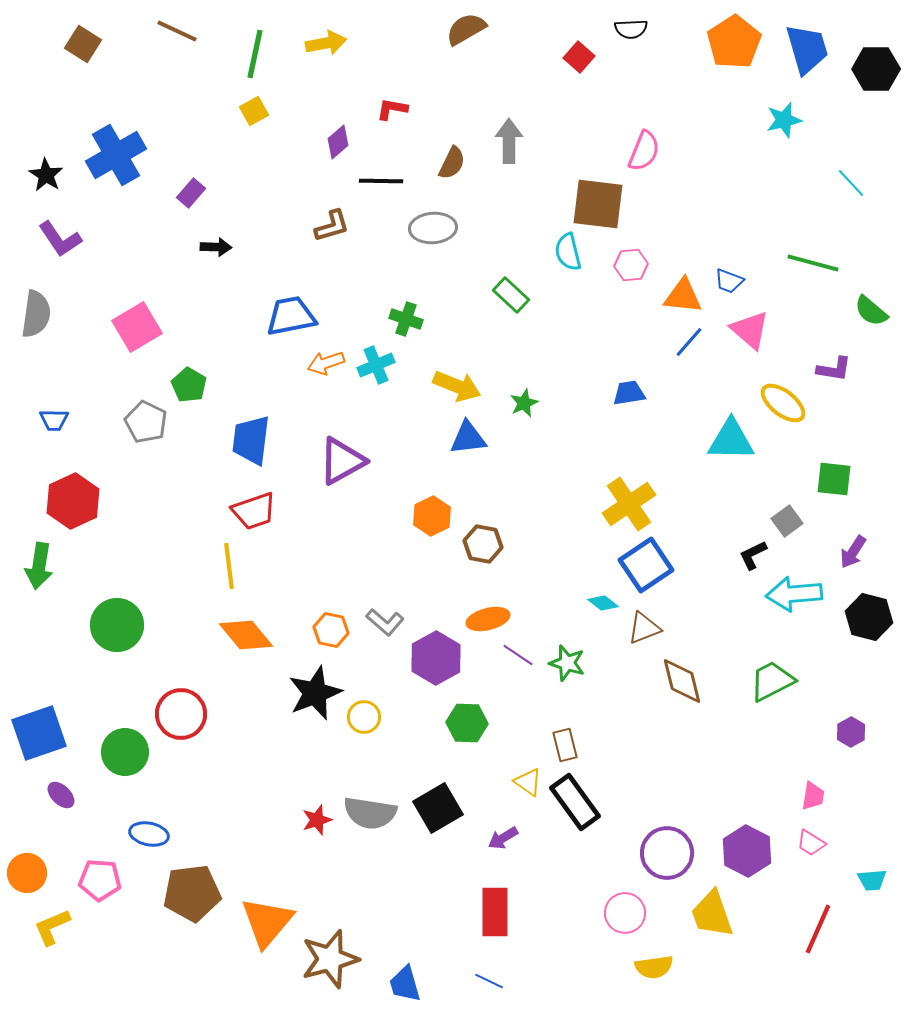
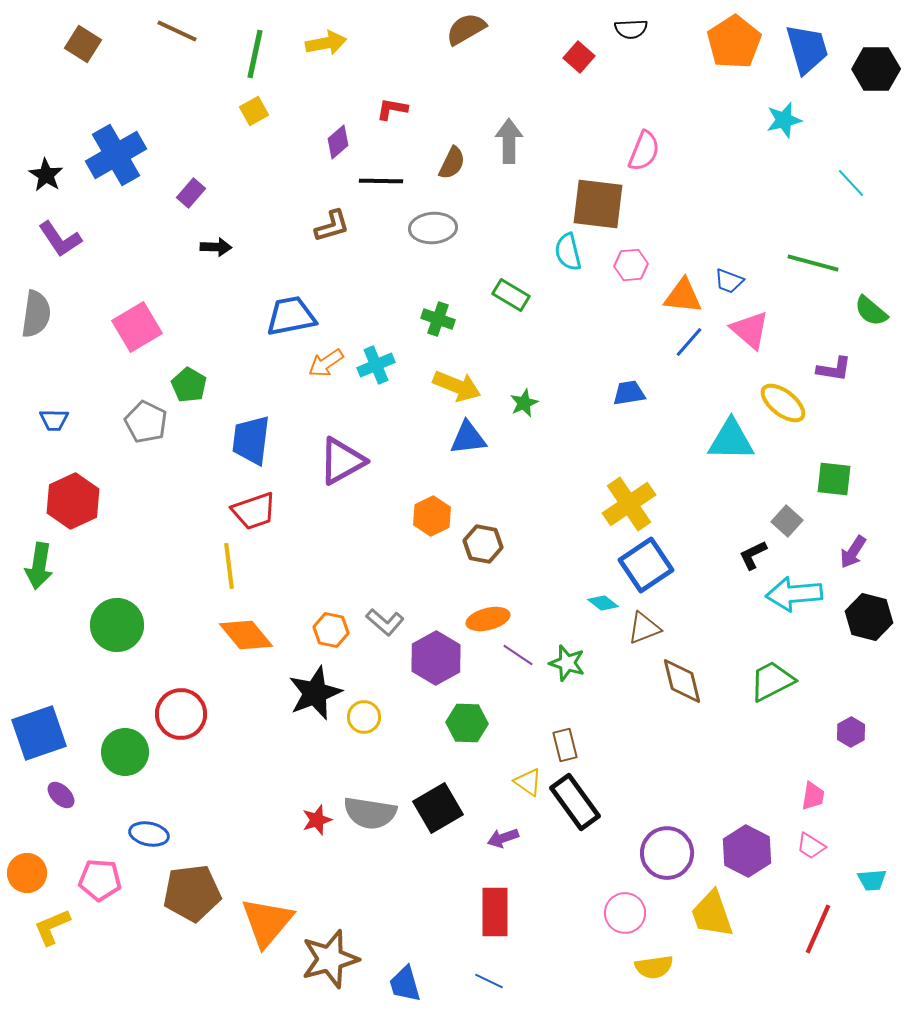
green rectangle at (511, 295): rotated 12 degrees counterclockwise
green cross at (406, 319): moved 32 px right
orange arrow at (326, 363): rotated 15 degrees counterclockwise
gray square at (787, 521): rotated 12 degrees counterclockwise
purple arrow at (503, 838): rotated 12 degrees clockwise
pink trapezoid at (811, 843): moved 3 px down
